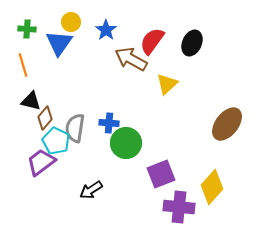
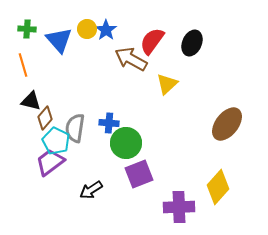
yellow circle: moved 16 px right, 7 px down
blue triangle: moved 3 px up; rotated 16 degrees counterclockwise
purple trapezoid: moved 9 px right
purple square: moved 22 px left
yellow diamond: moved 6 px right
purple cross: rotated 8 degrees counterclockwise
